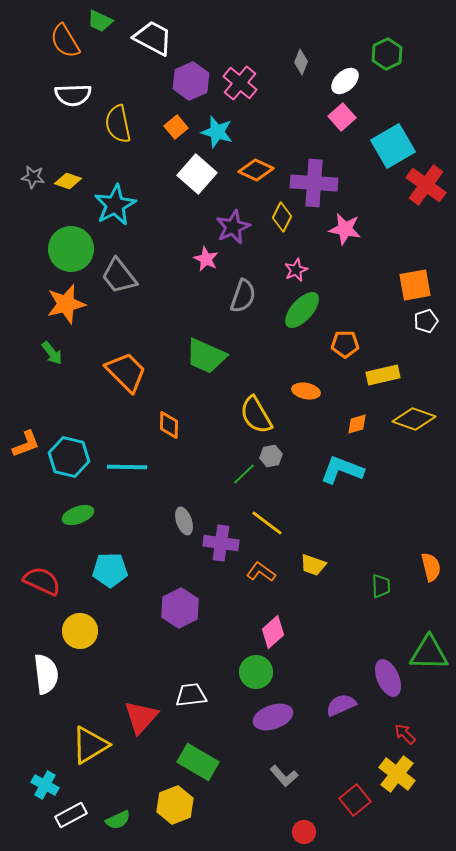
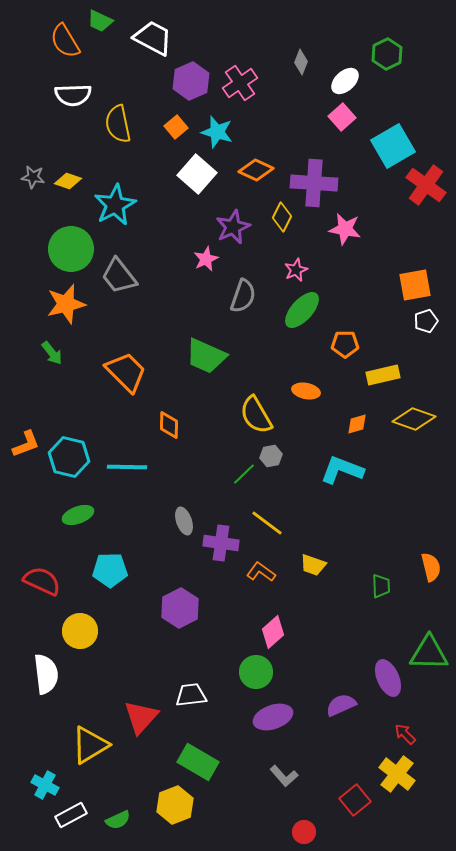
pink cross at (240, 83): rotated 16 degrees clockwise
pink star at (206, 259): rotated 20 degrees clockwise
